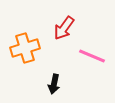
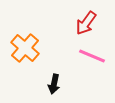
red arrow: moved 22 px right, 5 px up
orange cross: rotated 32 degrees counterclockwise
